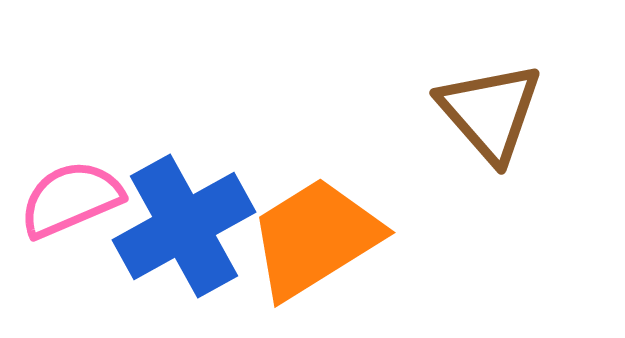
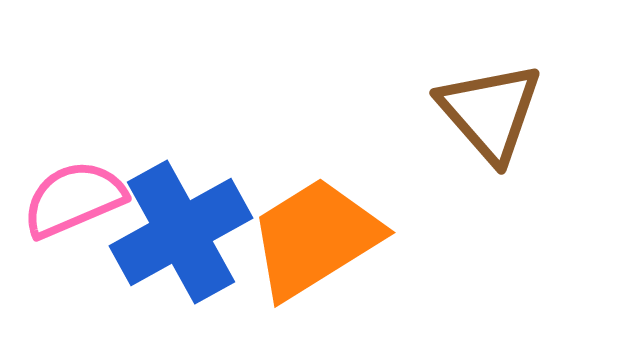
pink semicircle: moved 3 px right
blue cross: moved 3 px left, 6 px down
